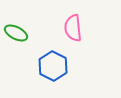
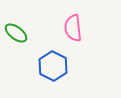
green ellipse: rotated 10 degrees clockwise
